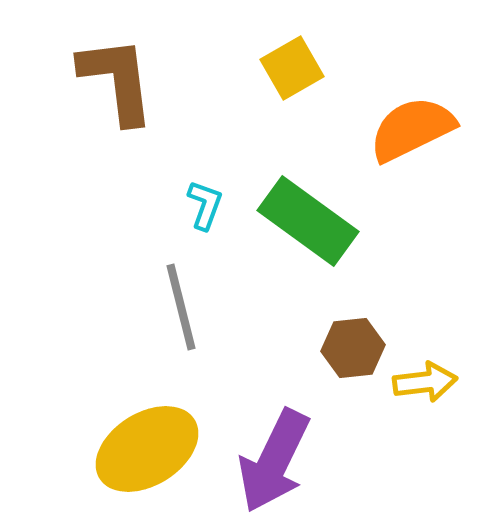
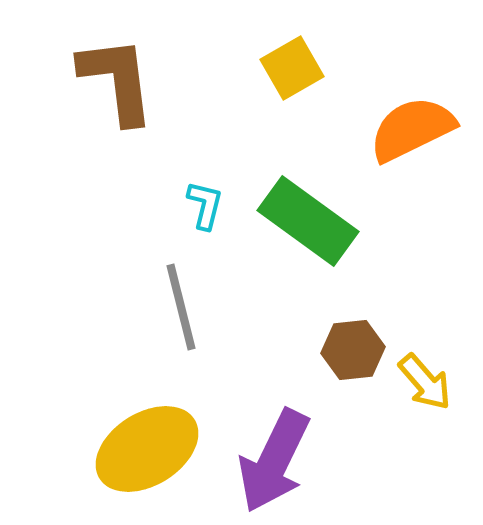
cyan L-shape: rotated 6 degrees counterclockwise
brown hexagon: moved 2 px down
yellow arrow: rotated 56 degrees clockwise
